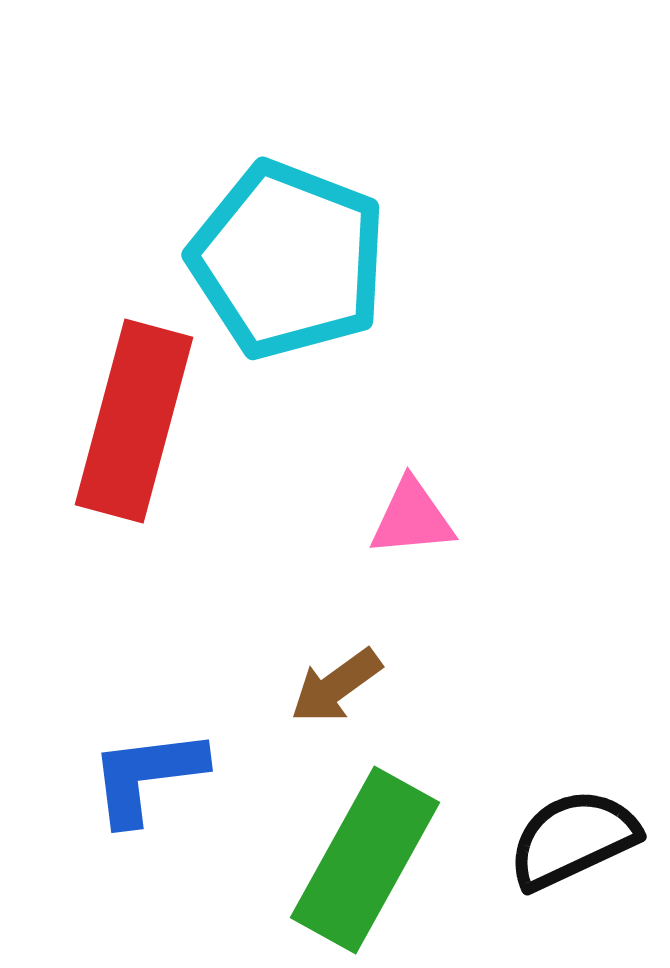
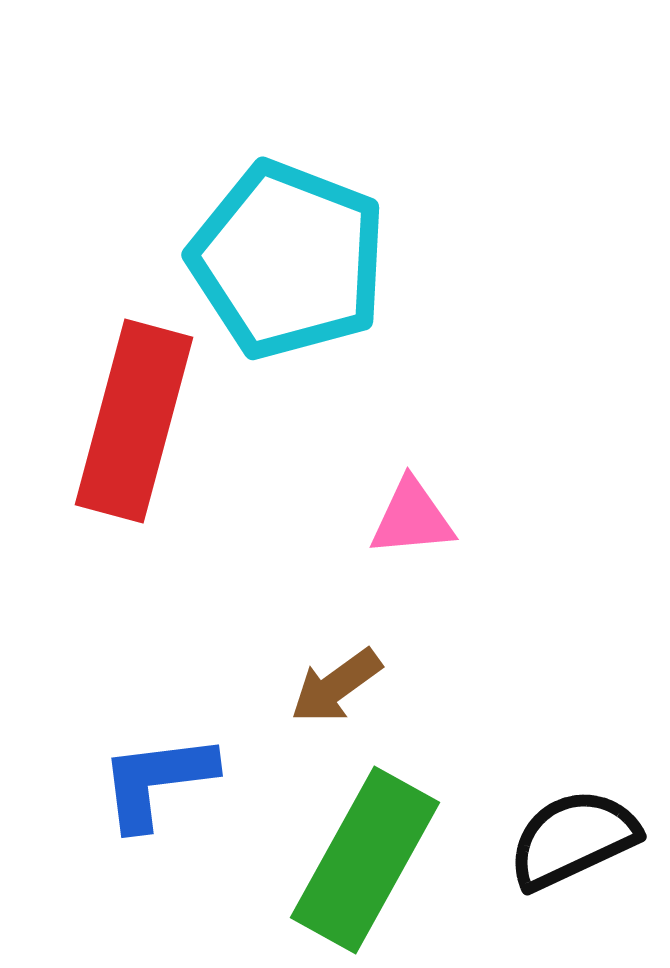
blue L-shape: moved 10 px right, 5 px down
